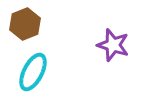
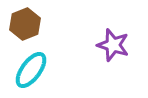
cyan ellipse: moved 2 px left, 2 px up; rotated 9 degrees clockwise
